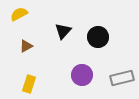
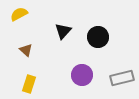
brown triangle: moved 4 px down; rotated 48 degrees counterclockwise
